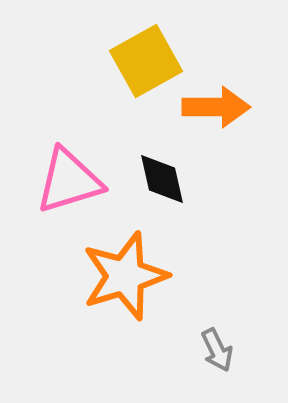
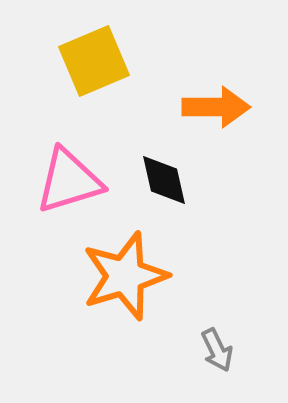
yellow square: moved 52 px left; rotated 6 degrees clockwise
black diamond: moved 2 px right, 1 px down
